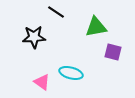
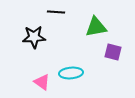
black line: rotated 30 degrees counterclockwise
cyan ellipse: rotated 20 degrees counterclockwise
